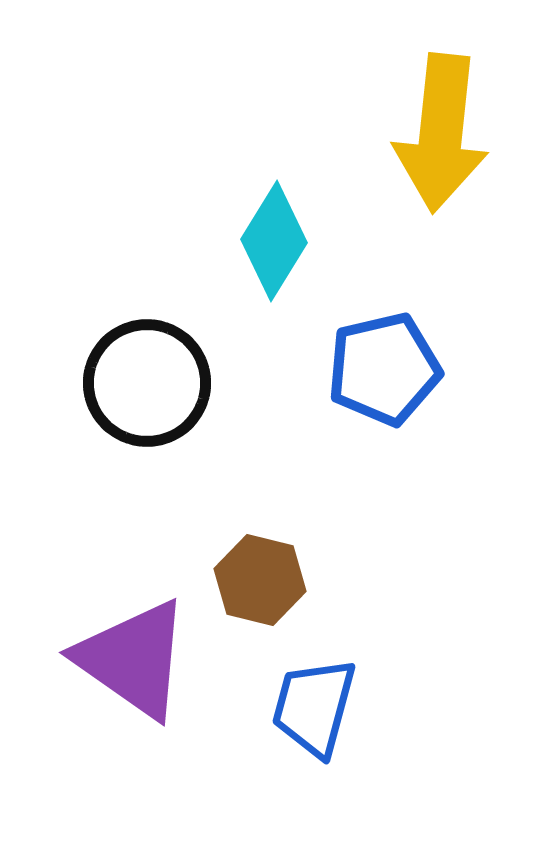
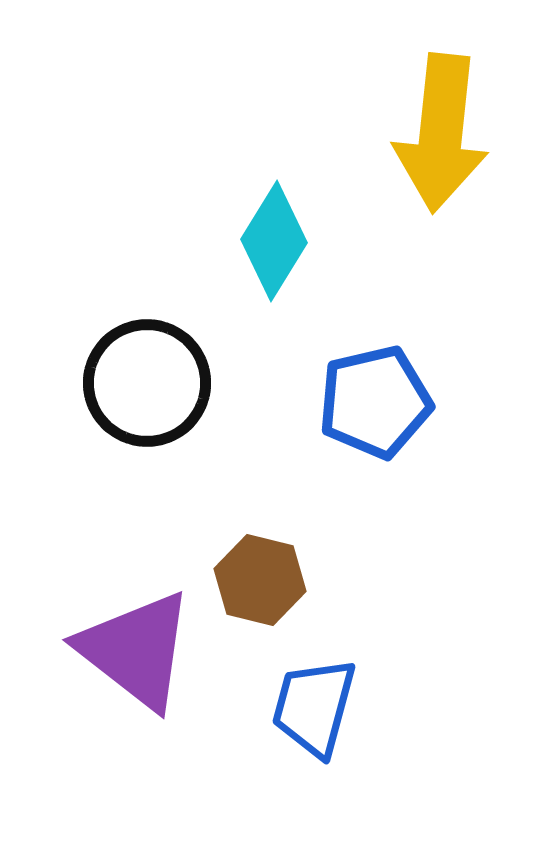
blue pentagon: moved 9 px left, 33 px down
purple triangle: moved 3 px right, 9 px up; rotated 3 degrees clockwise
